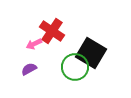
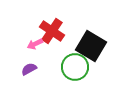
pink arrow: moved 1 px right
black square: moved 7 px up
